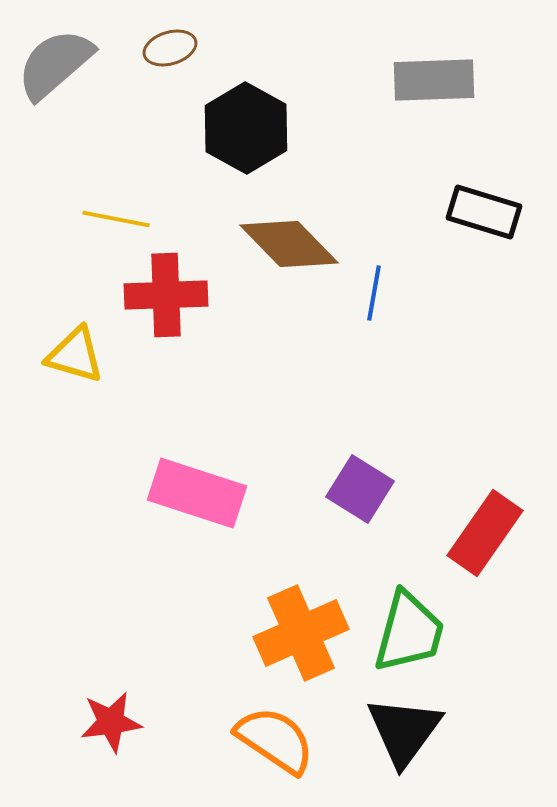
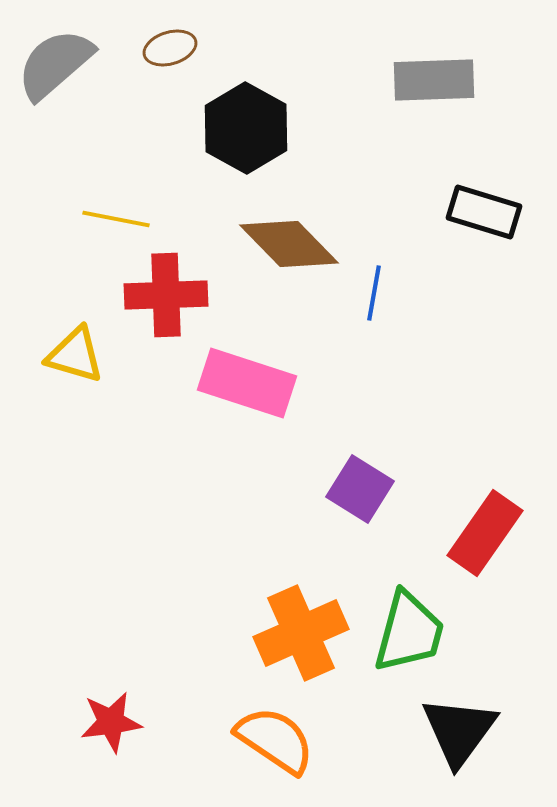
pink rectangle: moved 50 px right, 110 px up
black triangle: moved 55 px right
